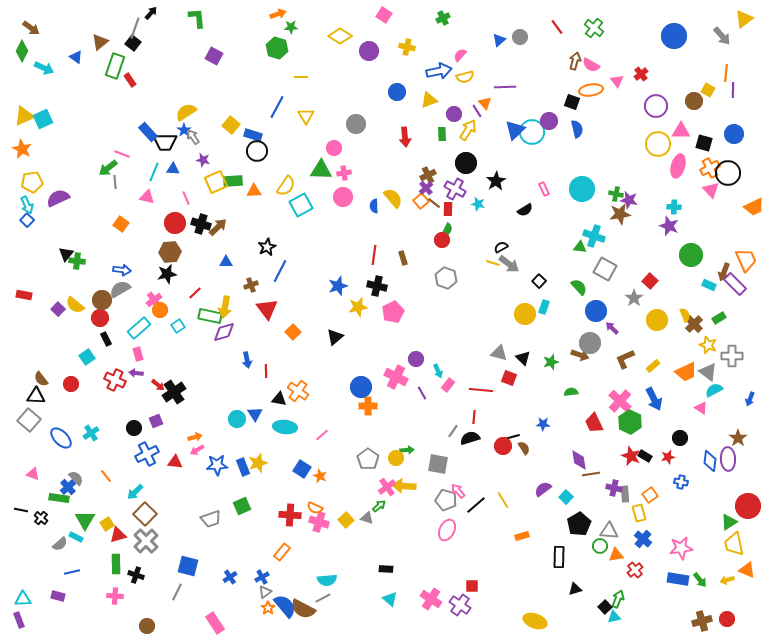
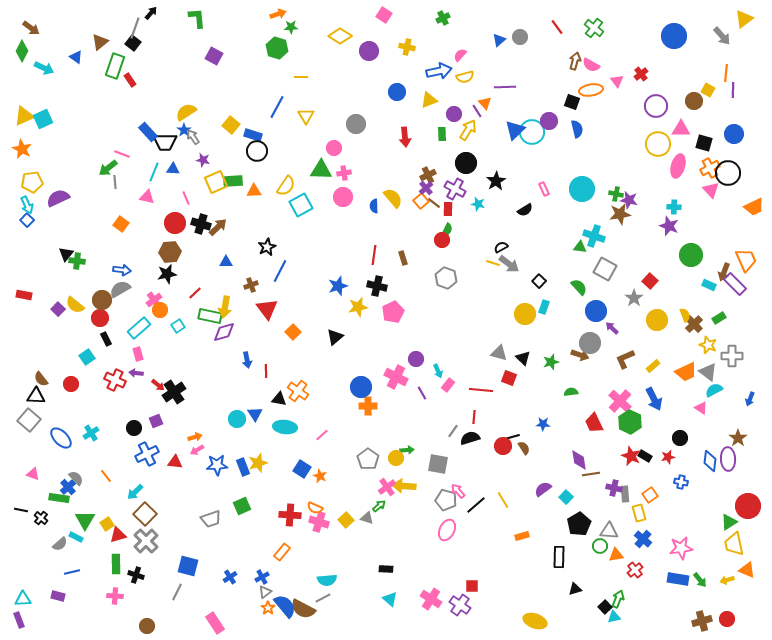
pink triangle at (681, 131): moved 2 px up
